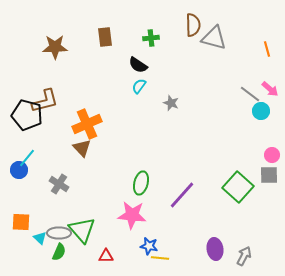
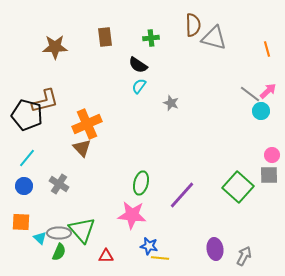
pink arrow: moved 2 px left, 2 px down; rotated 84 degrees counterclockwise
blue circle: moved 5 px right, 16 px down
